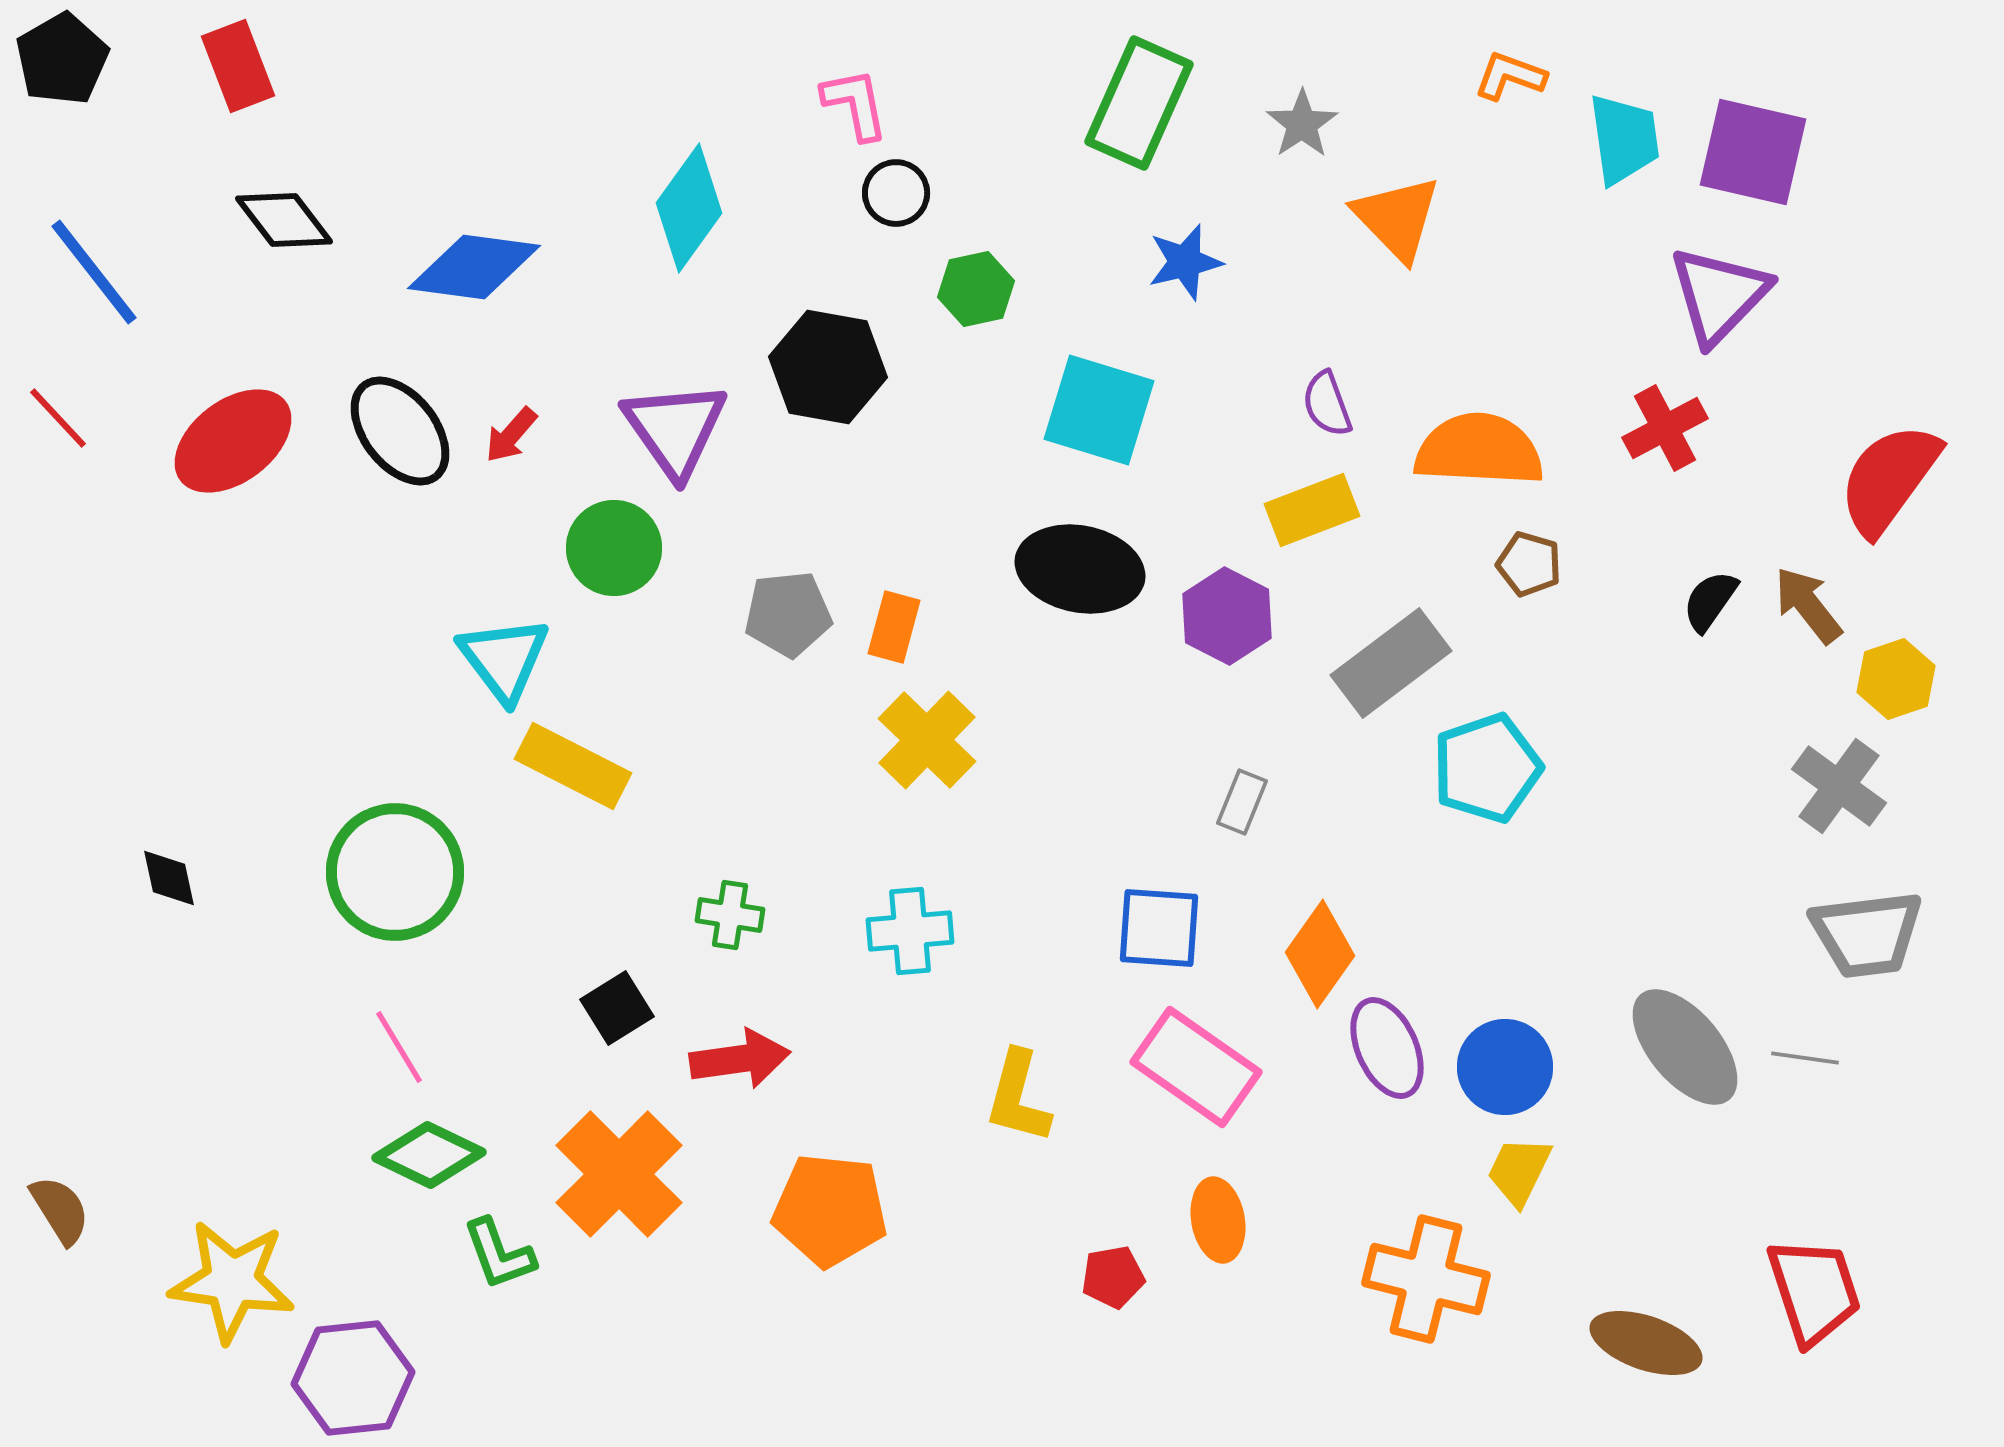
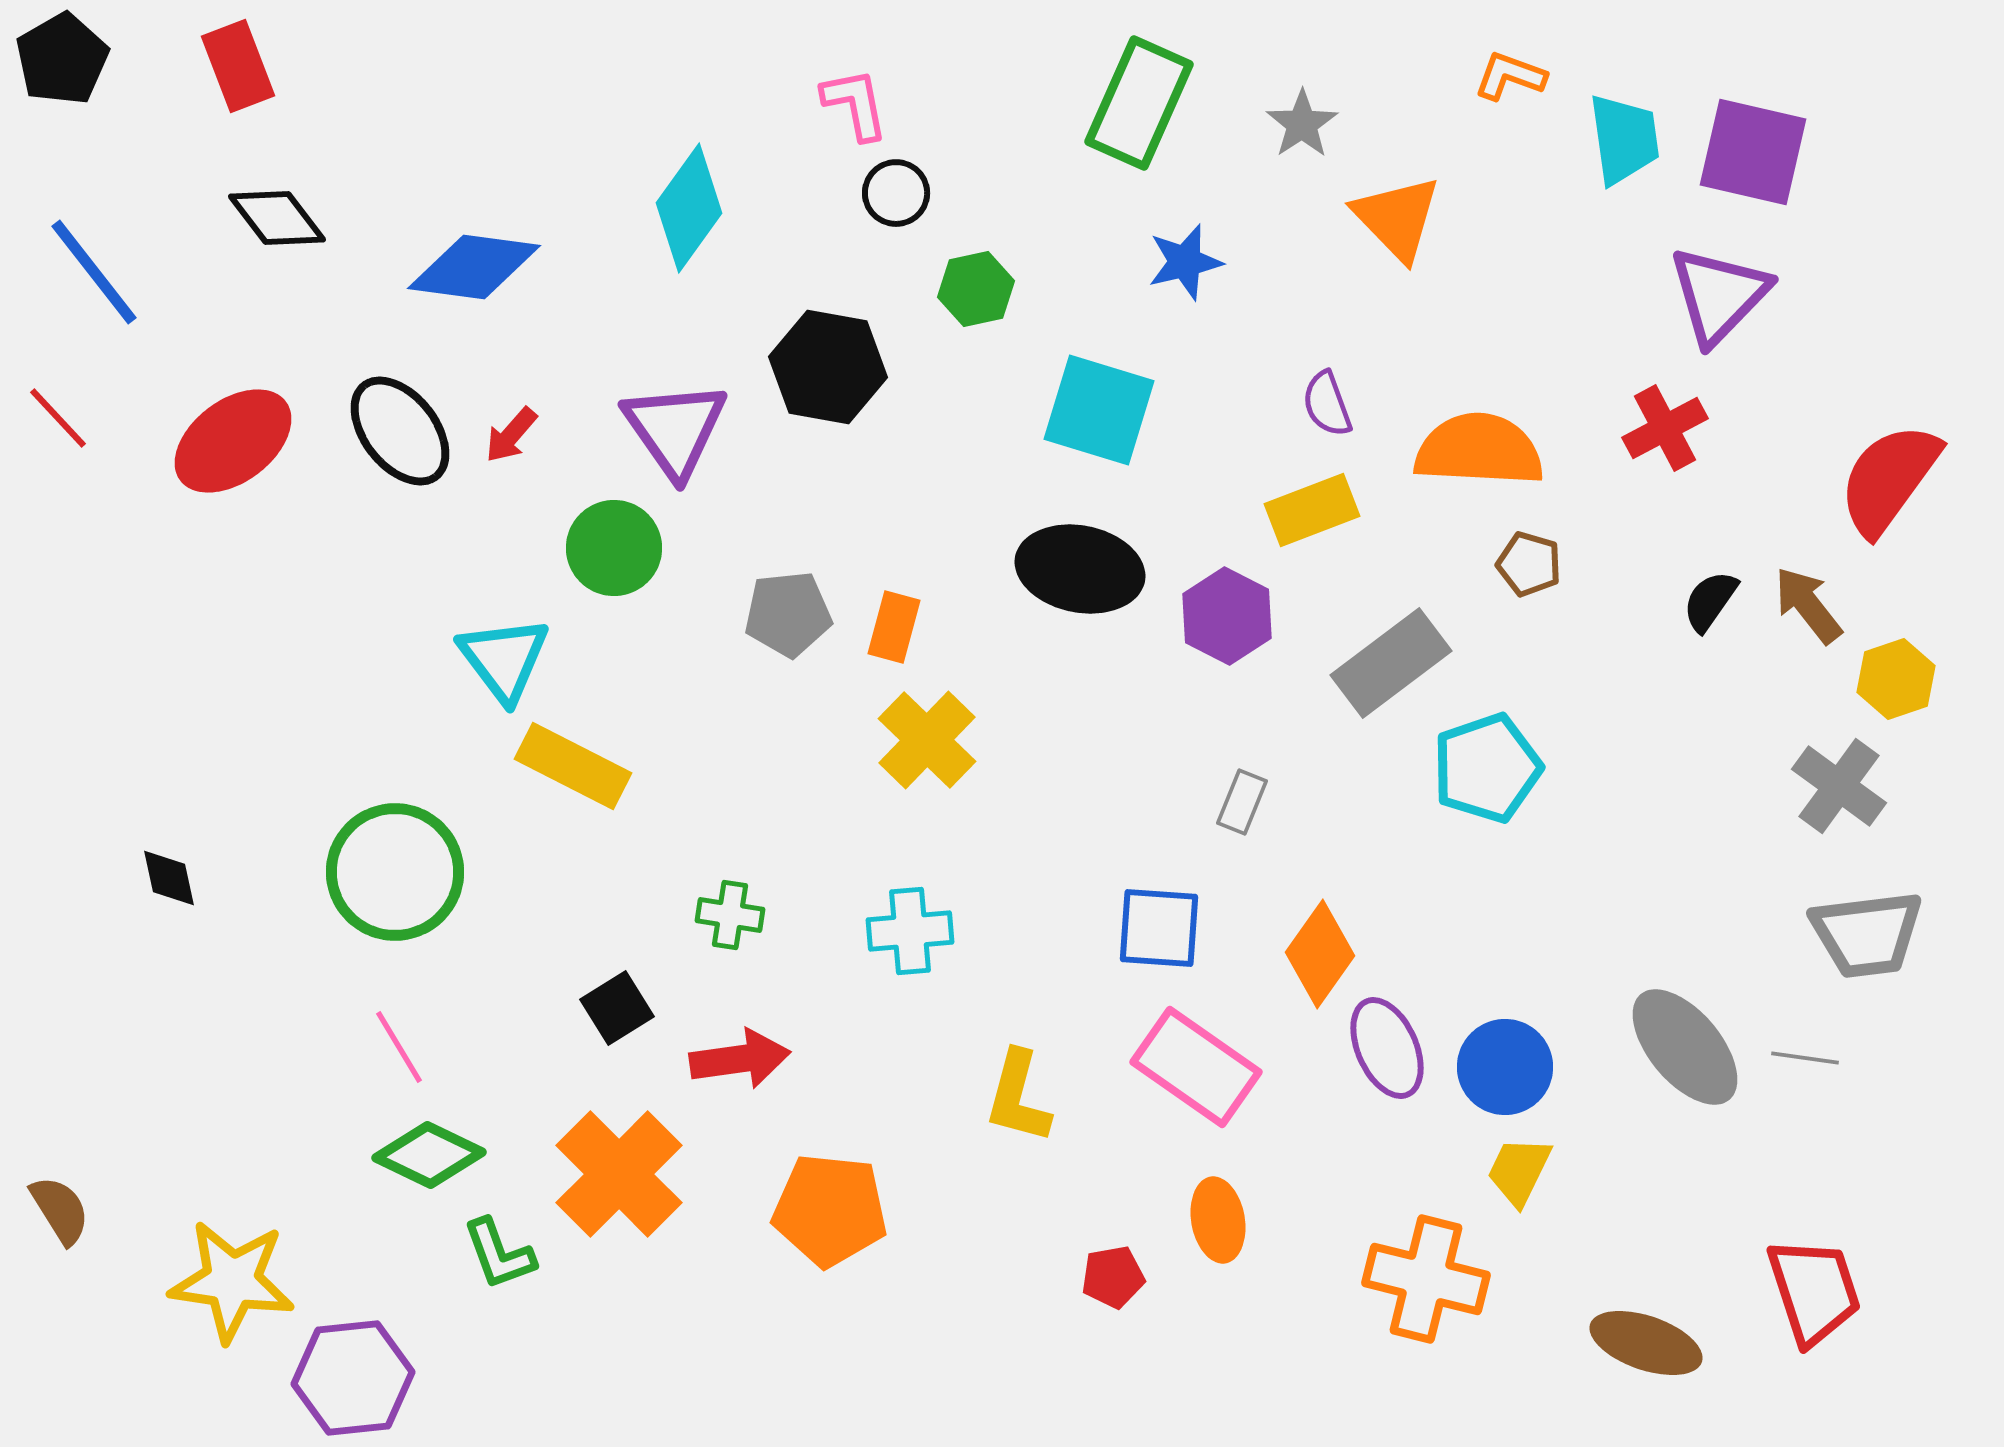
black diamond at (284, 220): moved 7 px left, 2 px up
